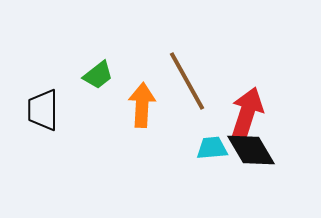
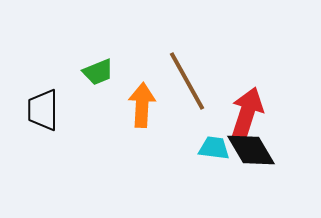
green trapezoid: moved 3 px up; rotated 16 degrees clockwise
cyan trapezoid: moved 2 px right; rotated 12 degrees clockwise
